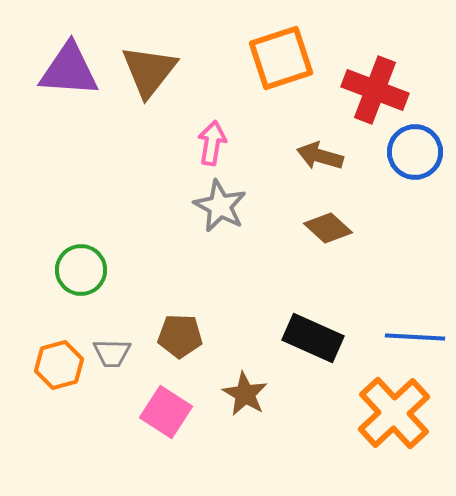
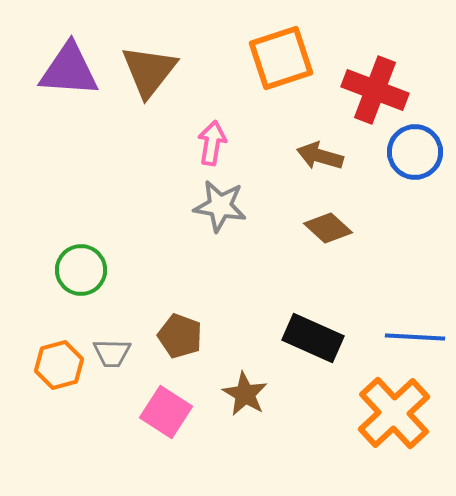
gray star: rotated 18 degrees counterclockwise
brown pentagon: rotated 18 degrees clockwise
